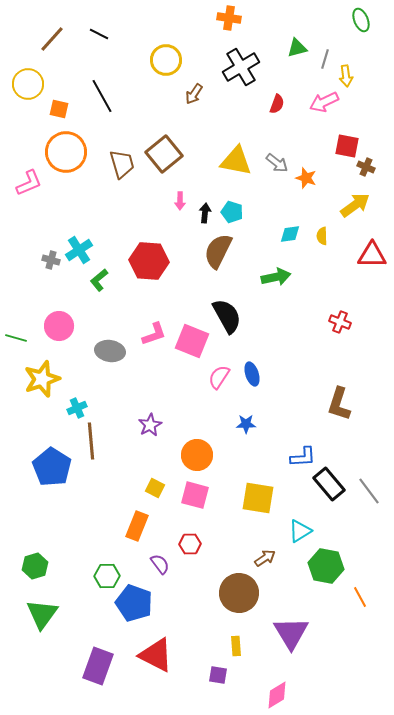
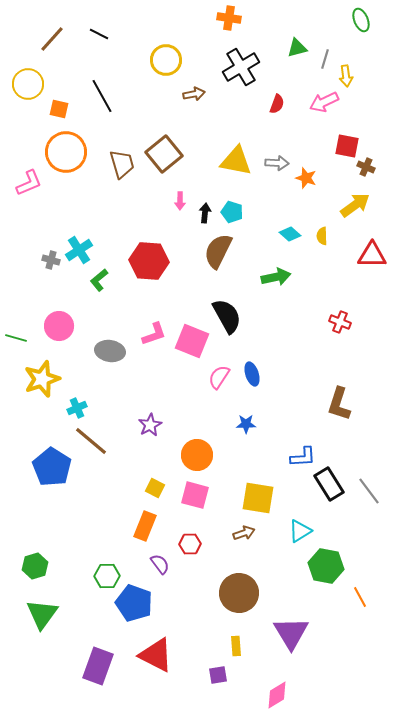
brown arrow at (194, 94): rotated 135 degrees counterclockwise
gray arrow at (277, 163): rotated 35 degrees counterclockwise
cyan diamond at (290, 234): rotated 50 degrees clockwise
brown line at (91, 441): rotated 45 degrees counterclockwise
black rectangle at (329, 484): rotated 8 degrees clockwise
orange rectangle at (137, 526): moved 8 px right
brown arrow at (265, 558): moved 21 px left, 25 px up; rotated 15 degrees clockwise
purple square at (218, 675): rotated 18 degrees counterclockwise
